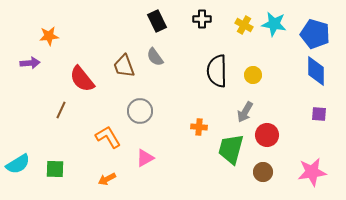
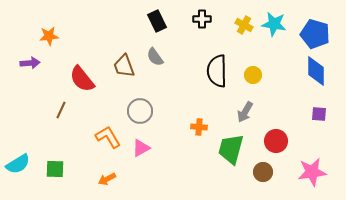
red circle: moved 9 px right, 6 px down
pink triangle: moved 4 px left, 10 px up
